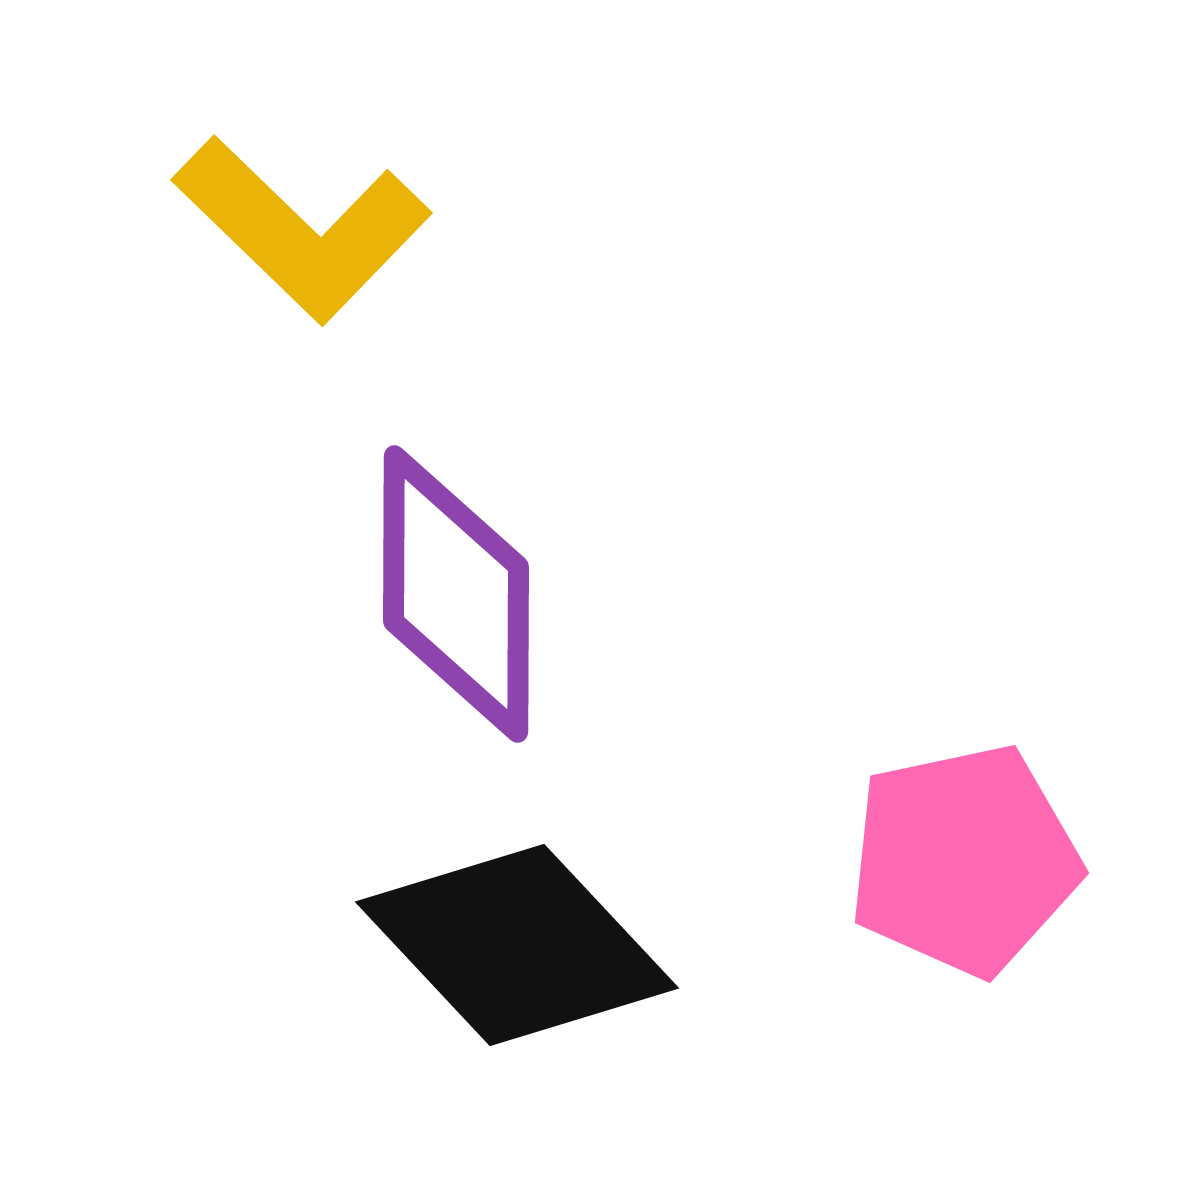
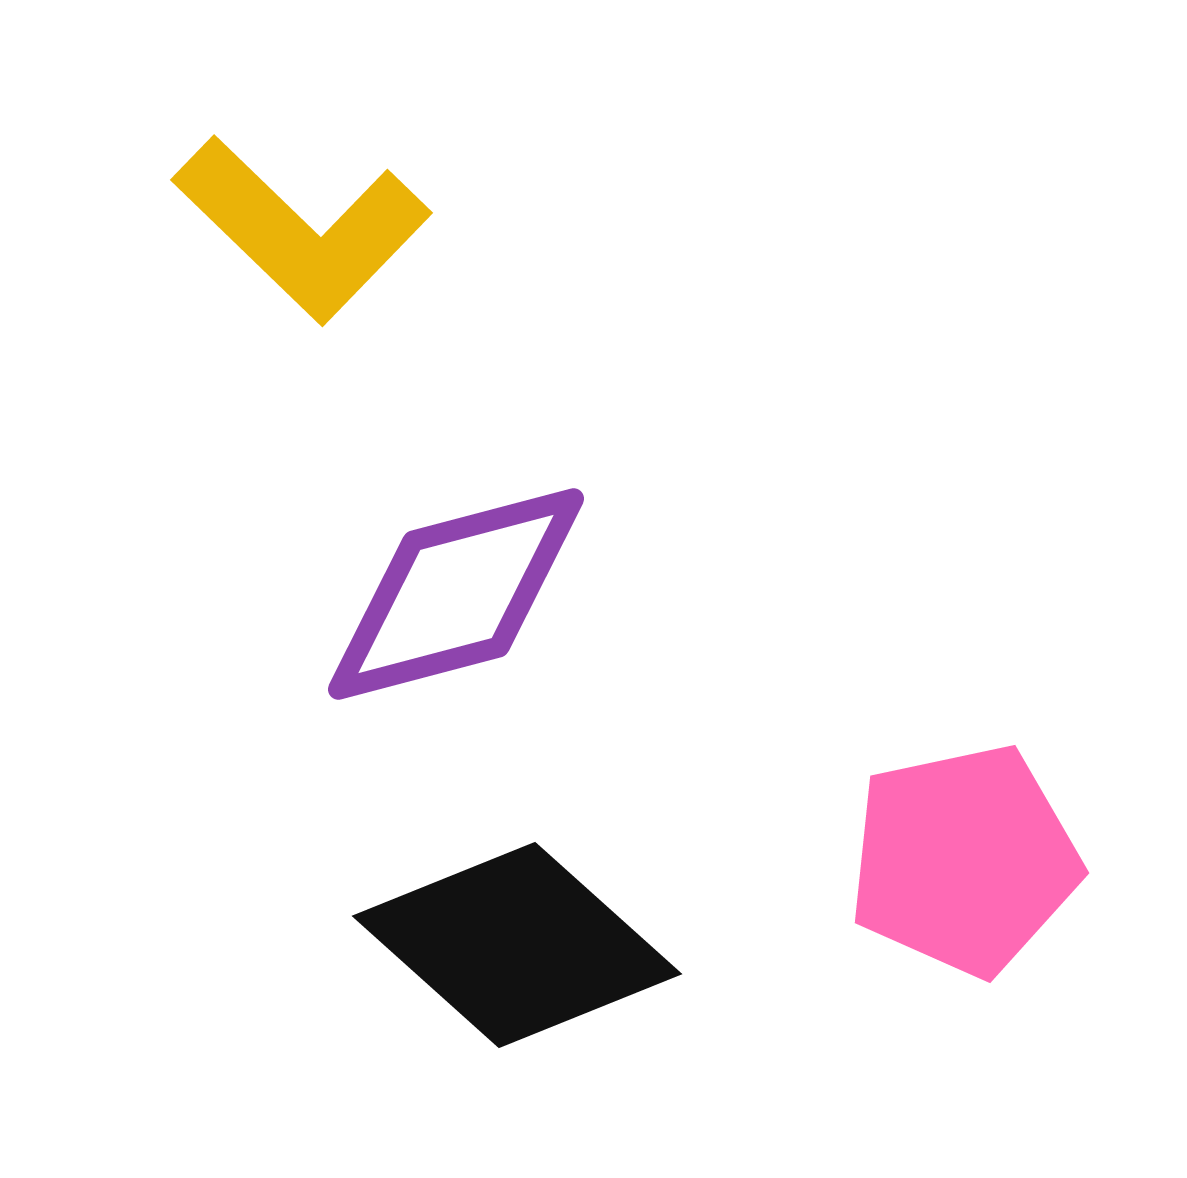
purple diamond: rotated 75 degrees clockwise
black diamond: rotated 5 degrees counterclockwise
